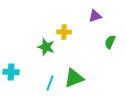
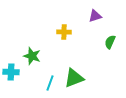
green star: moved 14 px left, 9 px down
